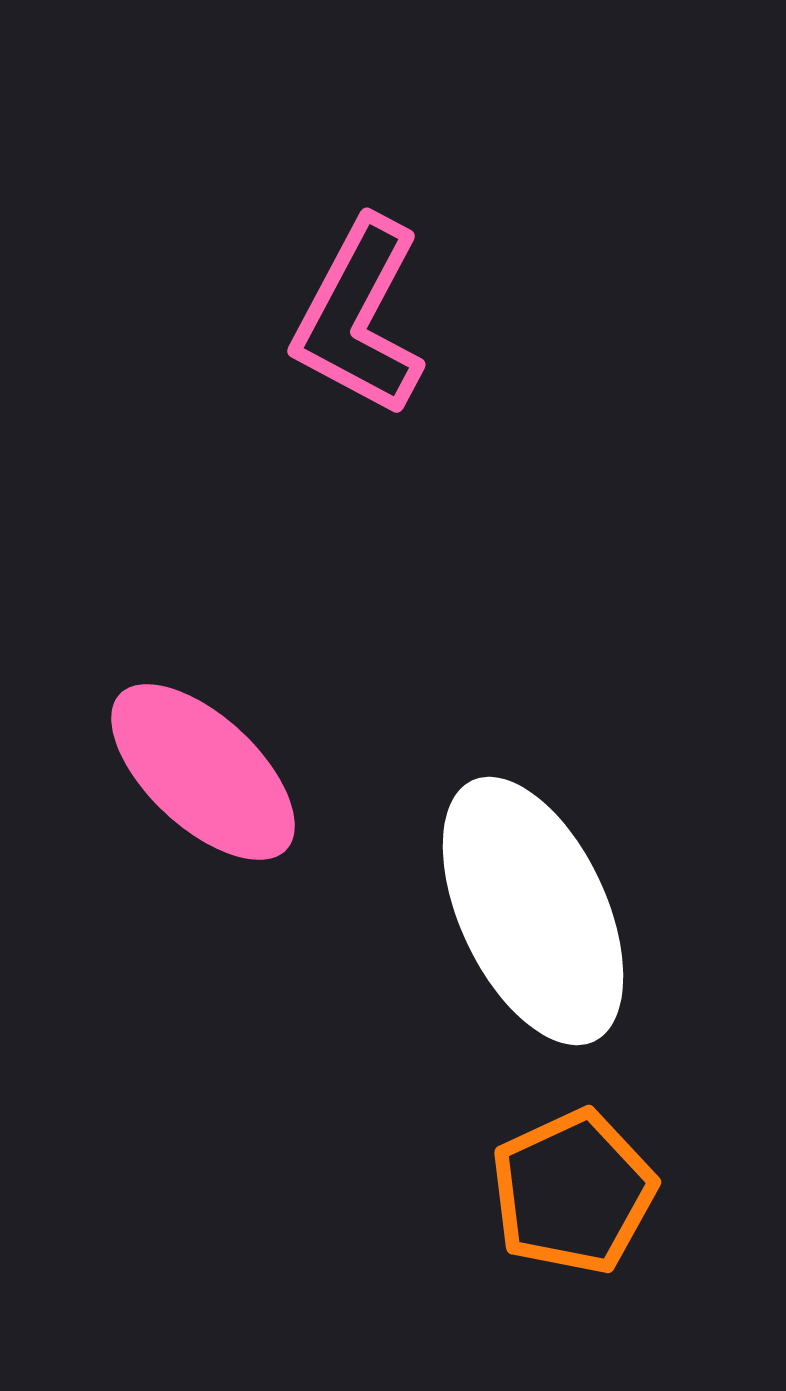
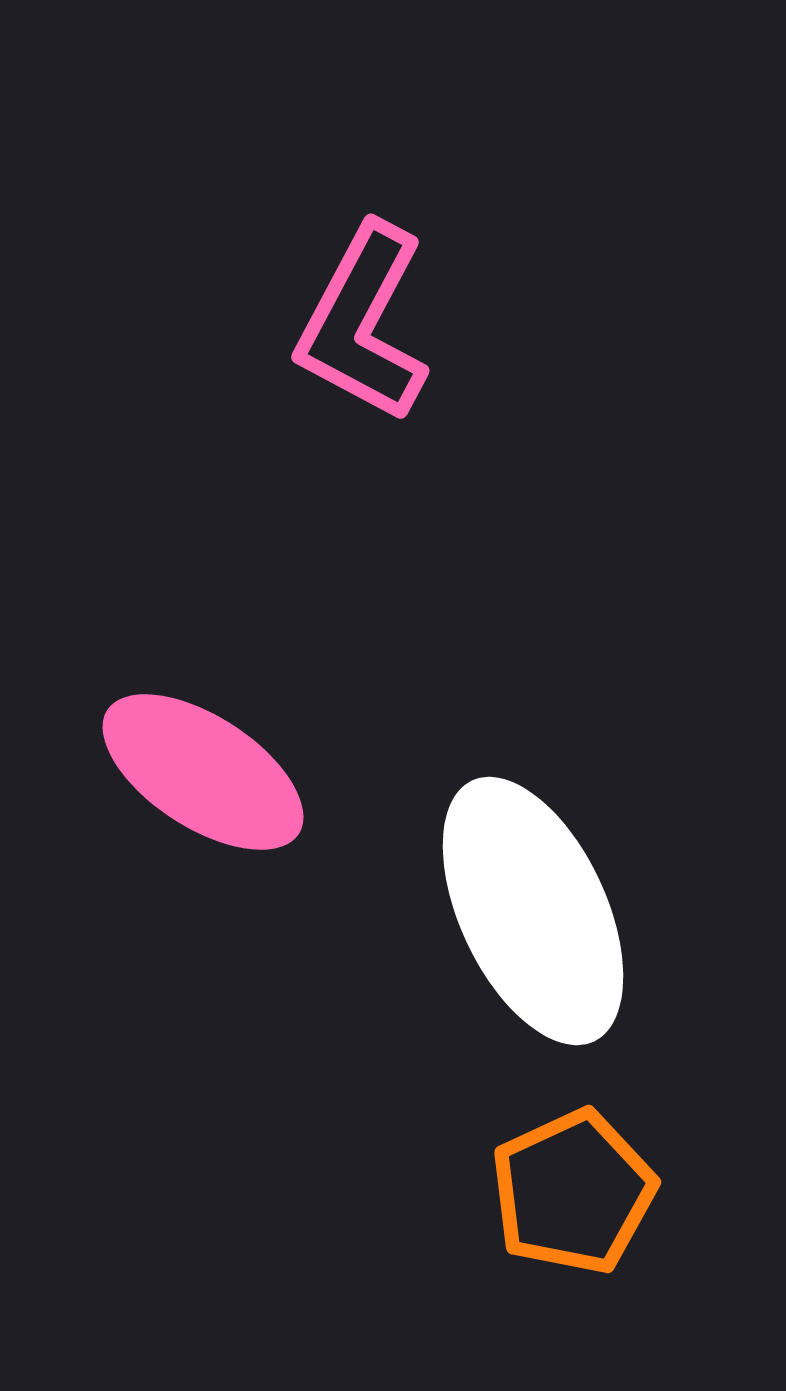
pink L-shape: moved 4 px right, 6 px down
pink ellipse: rotated 10 degrees counterclockwise
